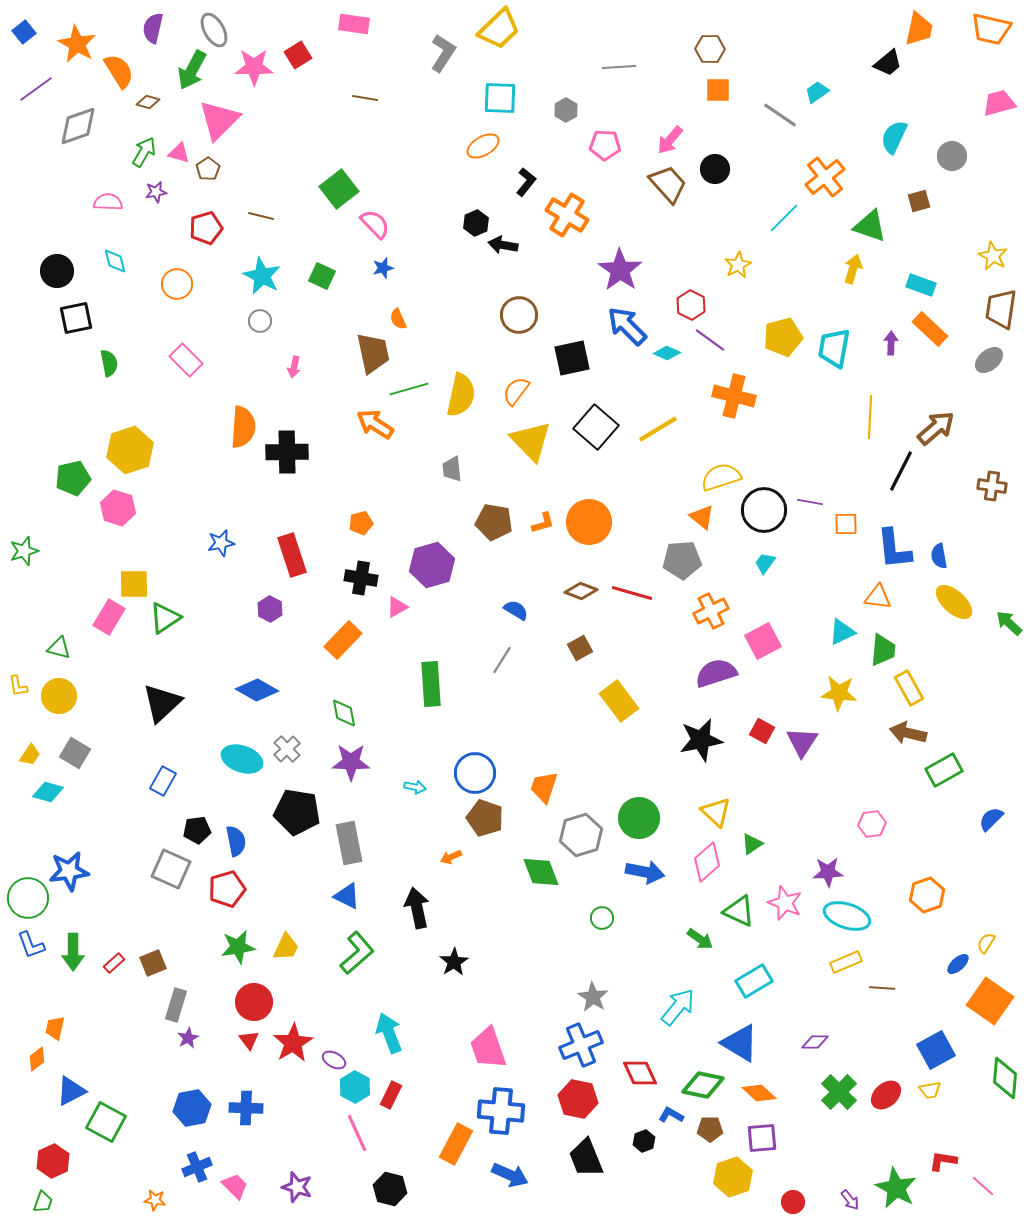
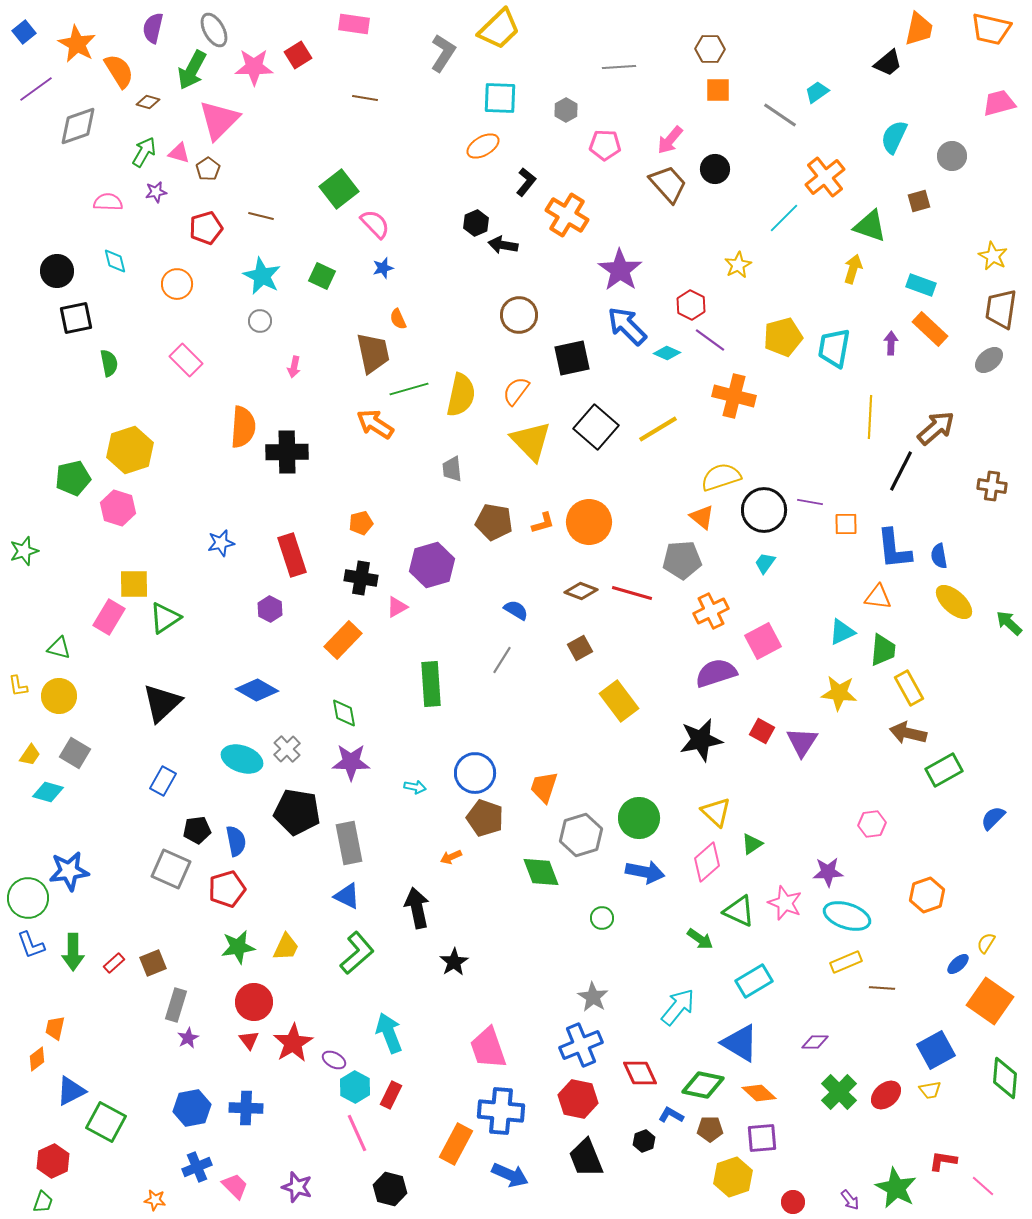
blue semicircle at (991, 819): moved 2 px right, 1 px up
